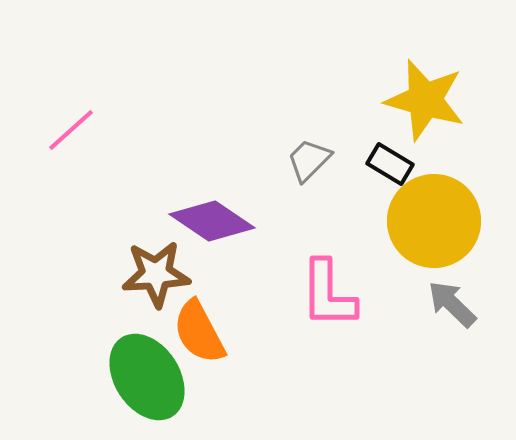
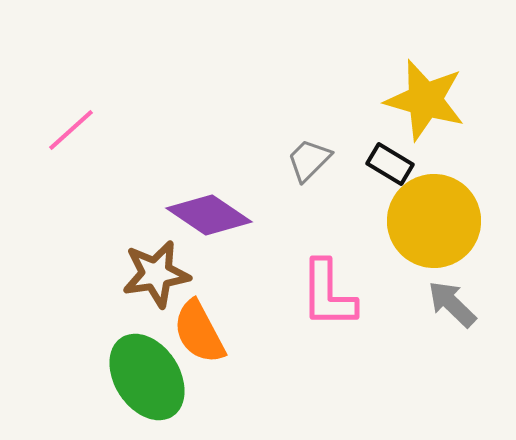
purple diamond: moved 3 px left, 6 px up
brown star: rotated 6 degrees counterclockwise
